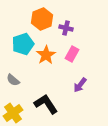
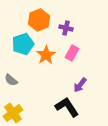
orange hexagon: moved 3 px left, 1 px down
pink rectangle: moved 1 px up
gray semicircle: moved 2 px left
black L-shape: moved 21 px right, 3 px down
